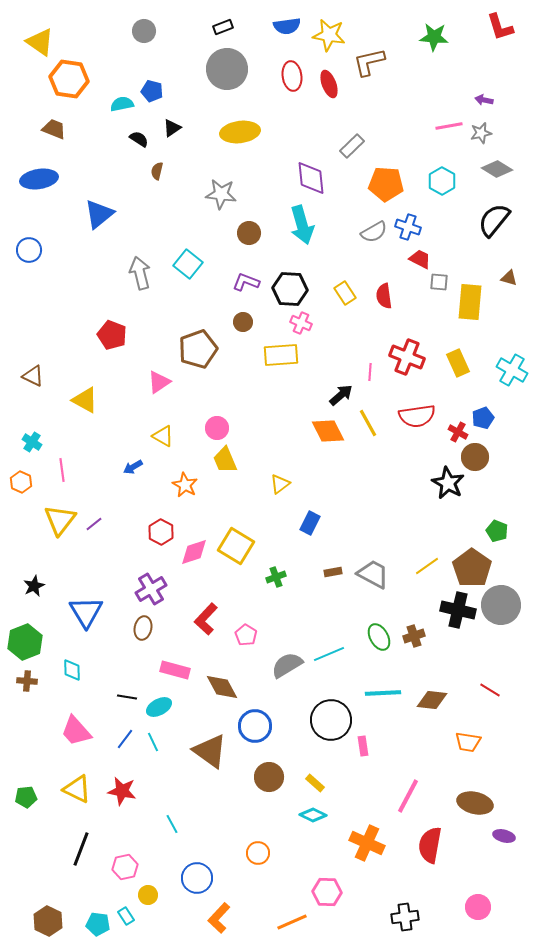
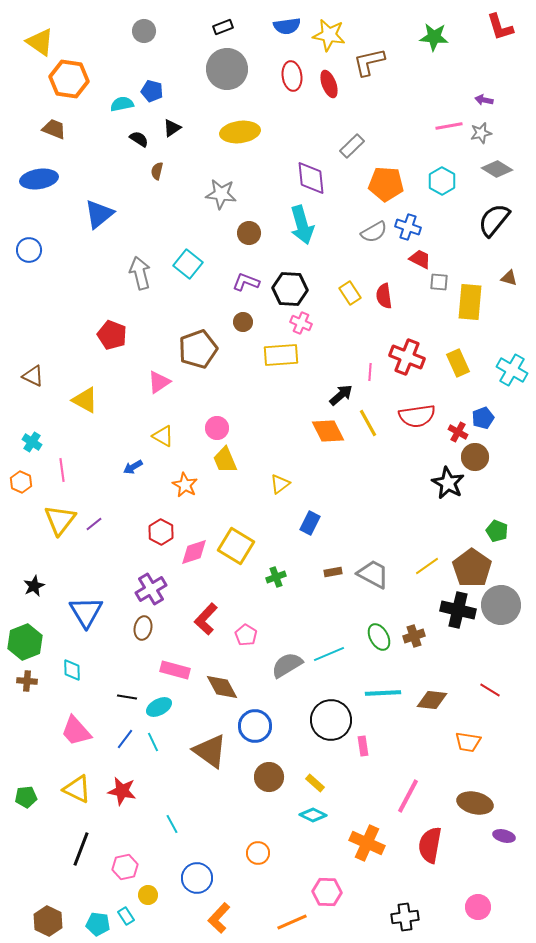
yellow rectangle at (345, 293): moved 5 px right
